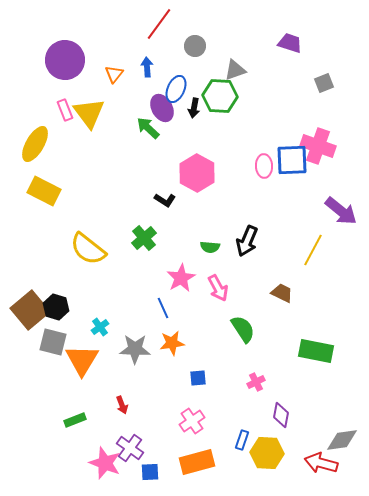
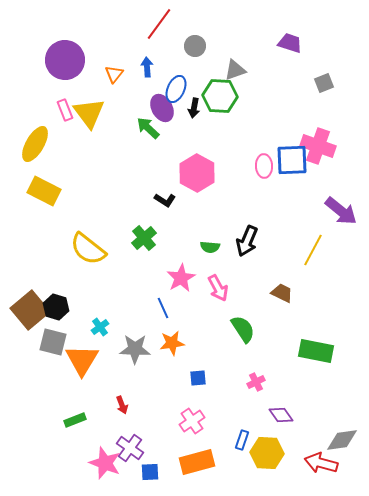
purple diamond at (281, 415): rotated 45 degrees counterclockwise
